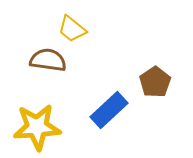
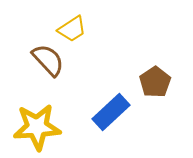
yellow trapezoid: rotated 72 degrees counterclockwise
brown semicircle: rotated 39 degrees clockwise
blue rectangle: moved 2 px right, 2 px down
